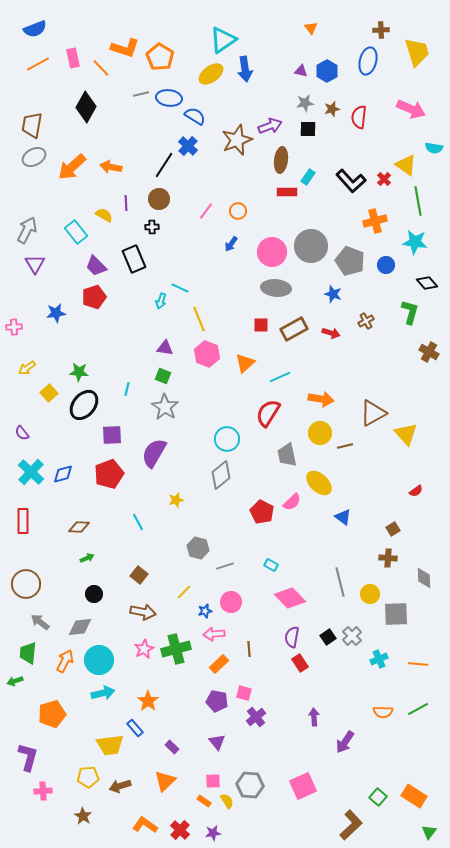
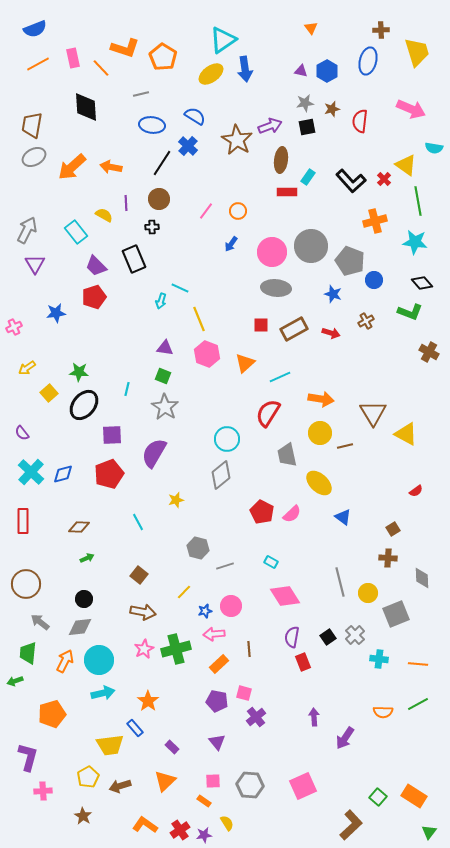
orange pentagon at (160, 57): moved 3 px right
blue ellipse at (169, 98): moved 17 px left, 27 px down
black diamond at (86, 107): rotated 32 degrees counterclockwise
red semicircle at (359, 117): moved 1 px right, 4 px down
black square at (308, 129): moved 1 px left, 2 px up; rotated 12 degrees counterclockwise
brown star at (237, 140): rotated 20 degrees counterclockwise
black line at (164, 165): moved 2 px left, 2 px up
blue circle at (386, 265): moved 12 px left, 15 px down
black diamond at (427, 283): moved 5 px left
green L-shape at (410, 312): rotated 95 degrees clockwise
pink cross at (14, 327): rotated 21 degrees counterclockwise
brown triangle at (373, 413): rotated 32 degrees counterclockwise
yellow triangle at (406, 434): rotated 20 degrees counterclockwise
pink semicircle at (292, 502): moved 12 px down
cyan rectangle at (271, 565): moved 3 px up
gray diamond at (424, 578): moved 2 px left
black circle at (94, 594): moved 10 px left, 5 px down
yellow circle at (370, 594): moved 2 px left, 1 px up
pink diamond at (290, 598): moved 5 px left, 2 px up; rotated 12 degrees clockwise
pink circle at (231, 602): moved 4 px down
gray square at (396, 614): rotated 20 degrees counterclockwise
gray cross at (352, 636): moved 3 px right, 1 px up
cyan cross at (379, 659): rotated 30 degrees clockwise
red rectangle at (300, 663): moved 3 px right, 1 px up; rotated 12 degrees clockwise
green line at (418, 709): moved 5 px up
purple arrow at (345, 742): moved 4 px up
yellow pentagon at (88, 777): rotated 25 degrees counterclockwise
yellow semicircle at (227, 801): moved 22 px down
red cross at (180, 830): rotated 12 degrees clockwise
purple star at (213, 833): moved 9 px left, 2 px down
